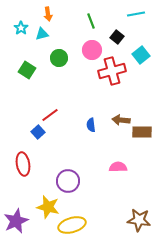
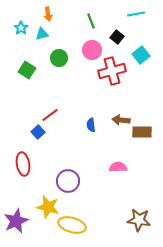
yellow ellipse: rotated 32 degrees clockwise
